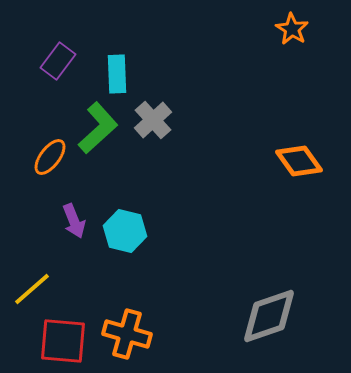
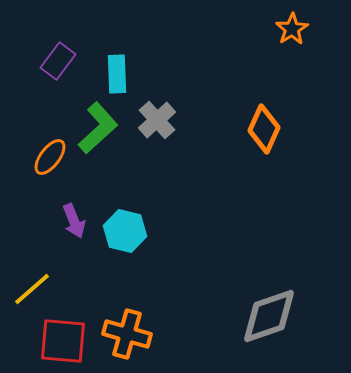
orange star: rotated 8 degrees clockwise
gray cross: moved 4 px right
orange diamond: moved 35 px left, 32 px up; rotated 60 degrees clockwise
